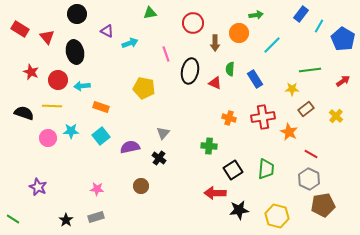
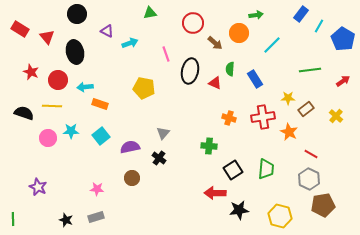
brown arrow at (215, 43): rotated 49 degrees counterclockwise
cyan arrow at (82, 86): moved 3 px right, 1 px down
yellow star at (292, 89): moved 4 px left, 9 px down
orange rectangle at (101, 107): moved 1 px left, 3 px up
brown circle at (141, 186): moved 9 px left, 8 px up
yellow hexagon at (277, 216): moved 3 px right
green line at (13, 219): rotated 56 degrees clockwise
black star at (66, 220): rotated 16 degrees counterclockwise
